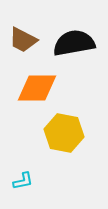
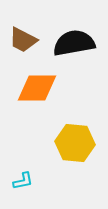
yellow hexagon: moved 11 px right, 10 px down; rotated 6 degrees counterclockwise
